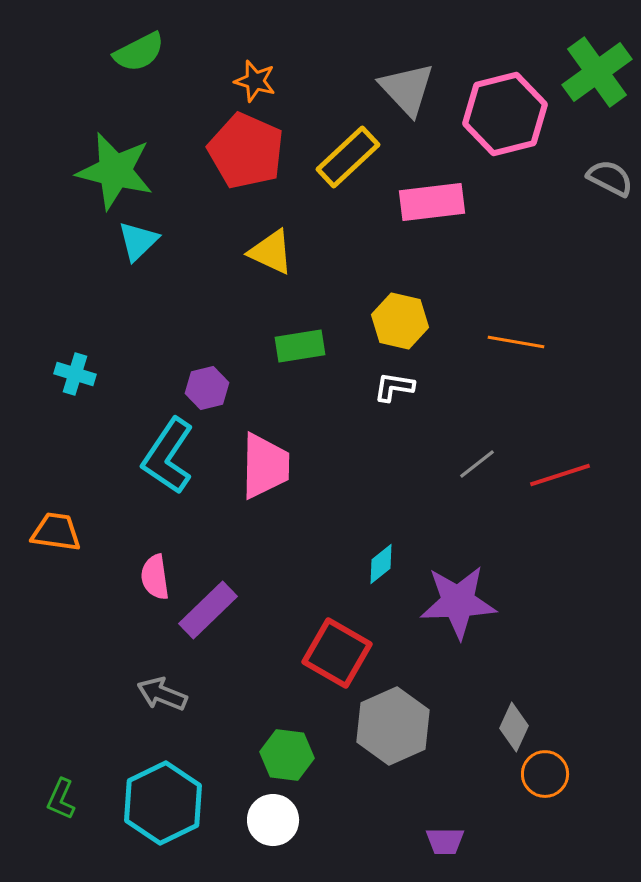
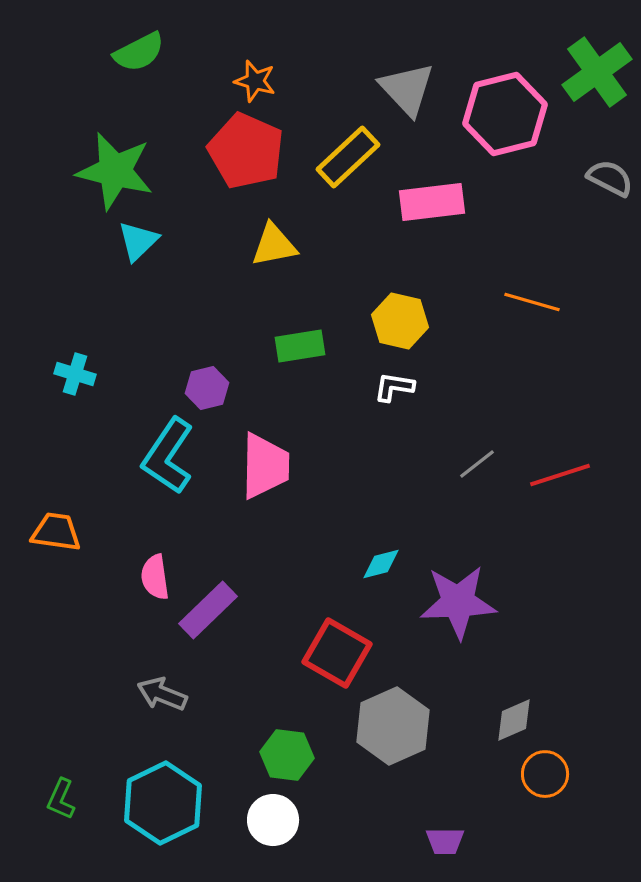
yellow triangle: moved 3 px right, 7 px up; rotated 36 degrees counterclockwise
orange line: moved 16 px right, 40 px up; rotated 6 degrees clockwise
cyan diamond: rotated 24 degrees clockwise
gray diamond: moved 7 px up; rotated 42 degrees clockwise
